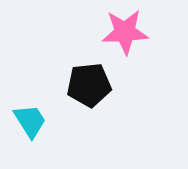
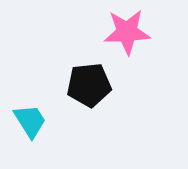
pink star: moved 2 px right
